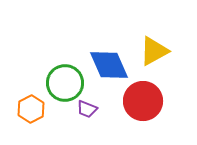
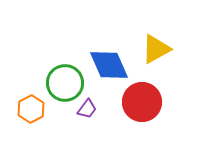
yellow triangle: moved 2 px right, 2 px up
red circle: moved 1 px left, 1 px down
purple trapezoid: rotated 75 degrees counterclockwise
